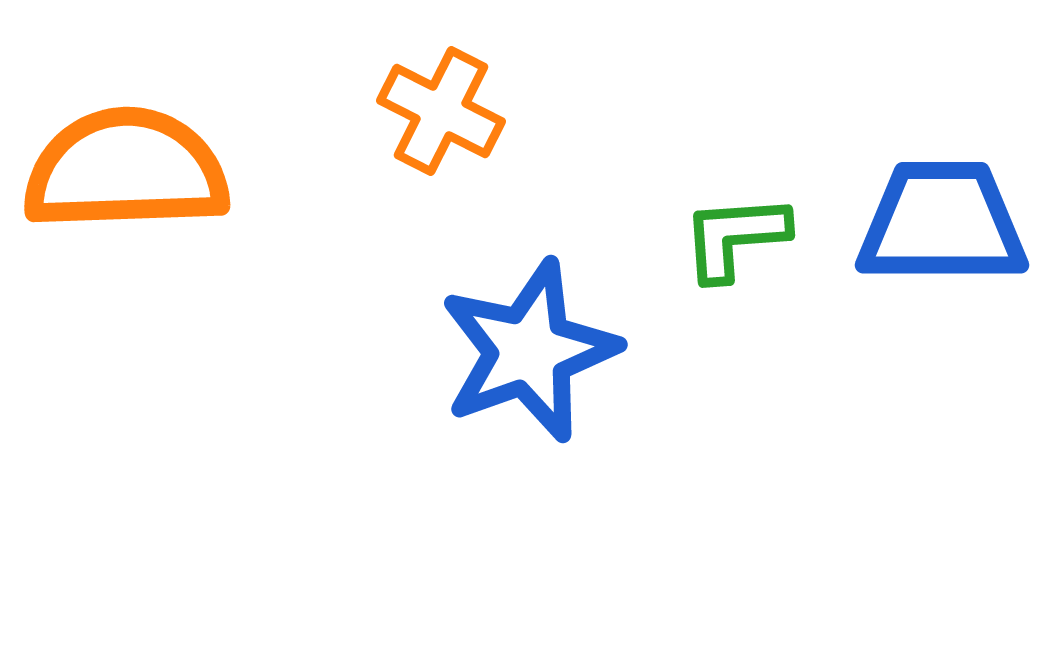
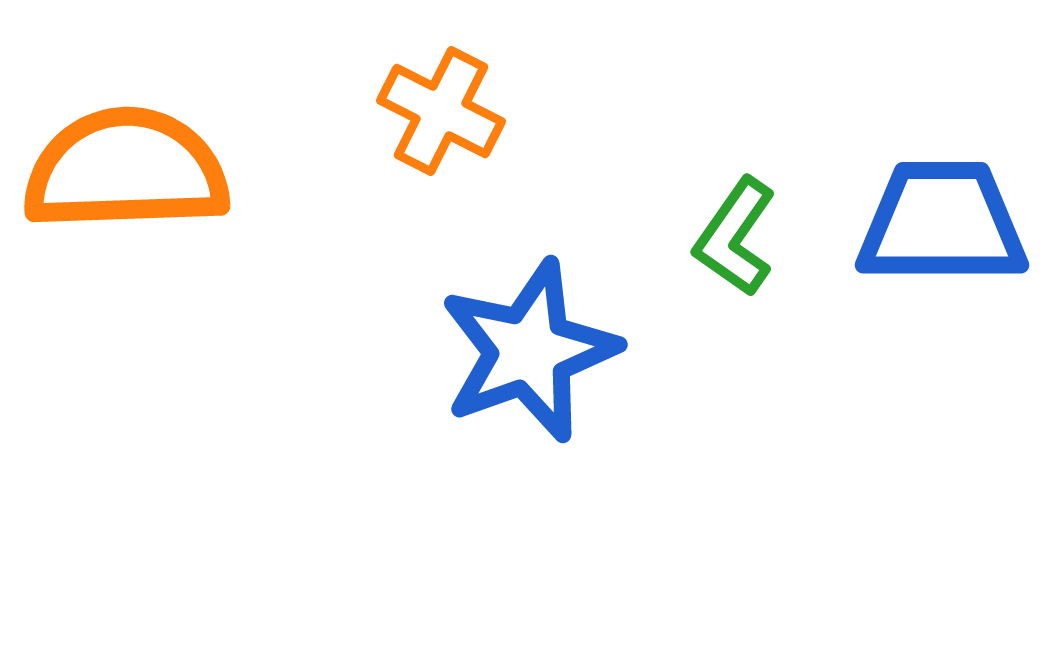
green L-shape: rotated 51 degrees counterclockwise
